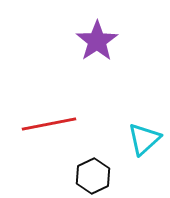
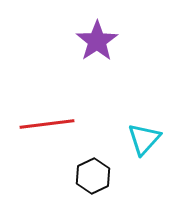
red line: moved 2 px left; rotated 4 degrees clockwise
cyan triangle: rotated 6 degrees counterclockwise
